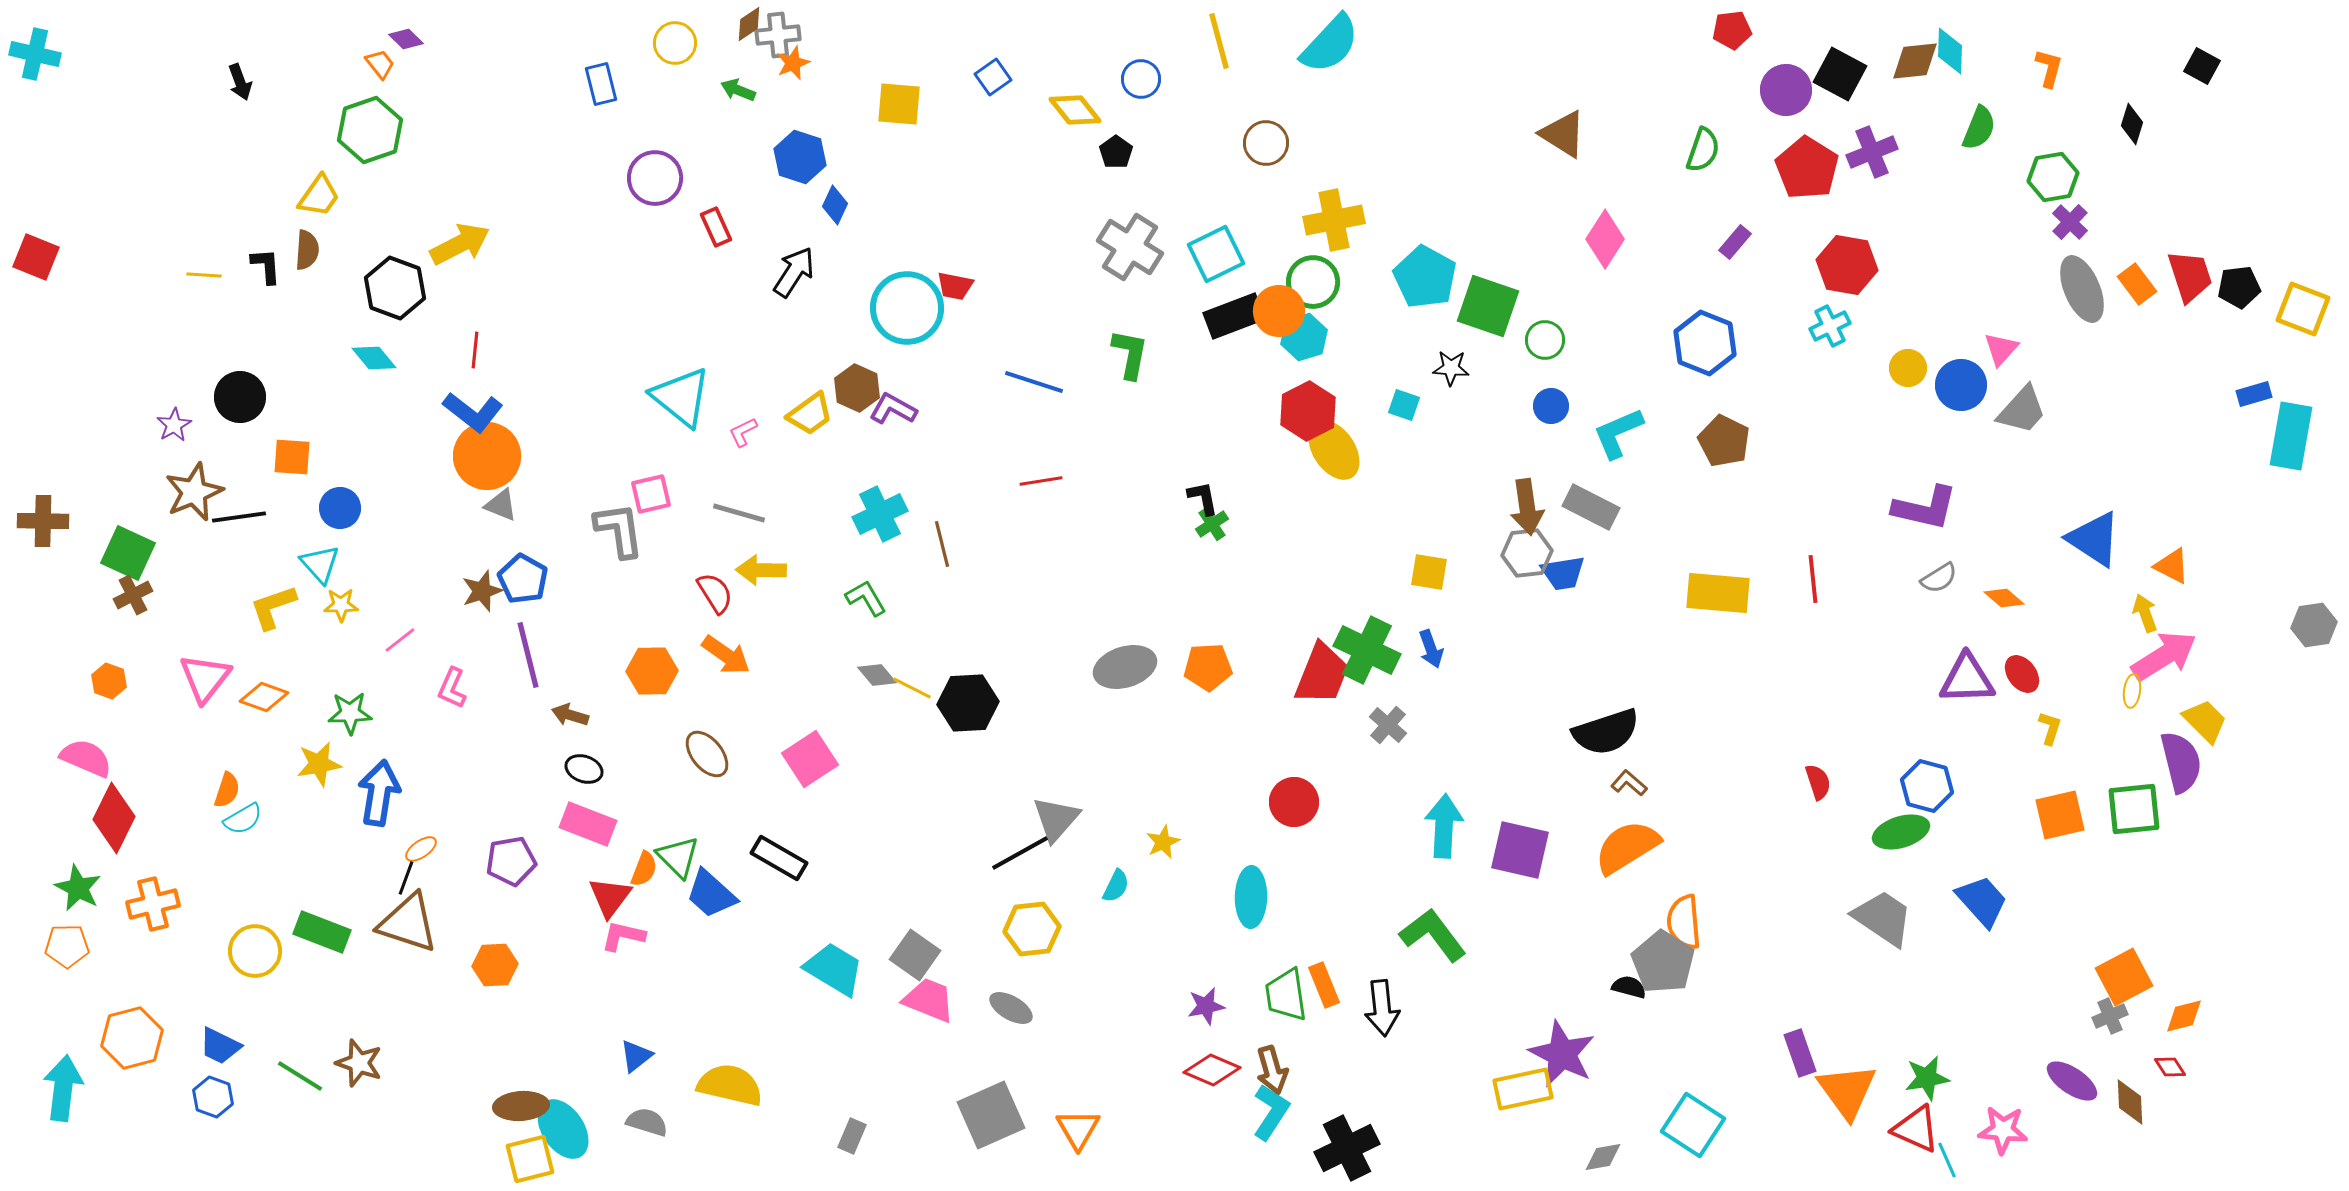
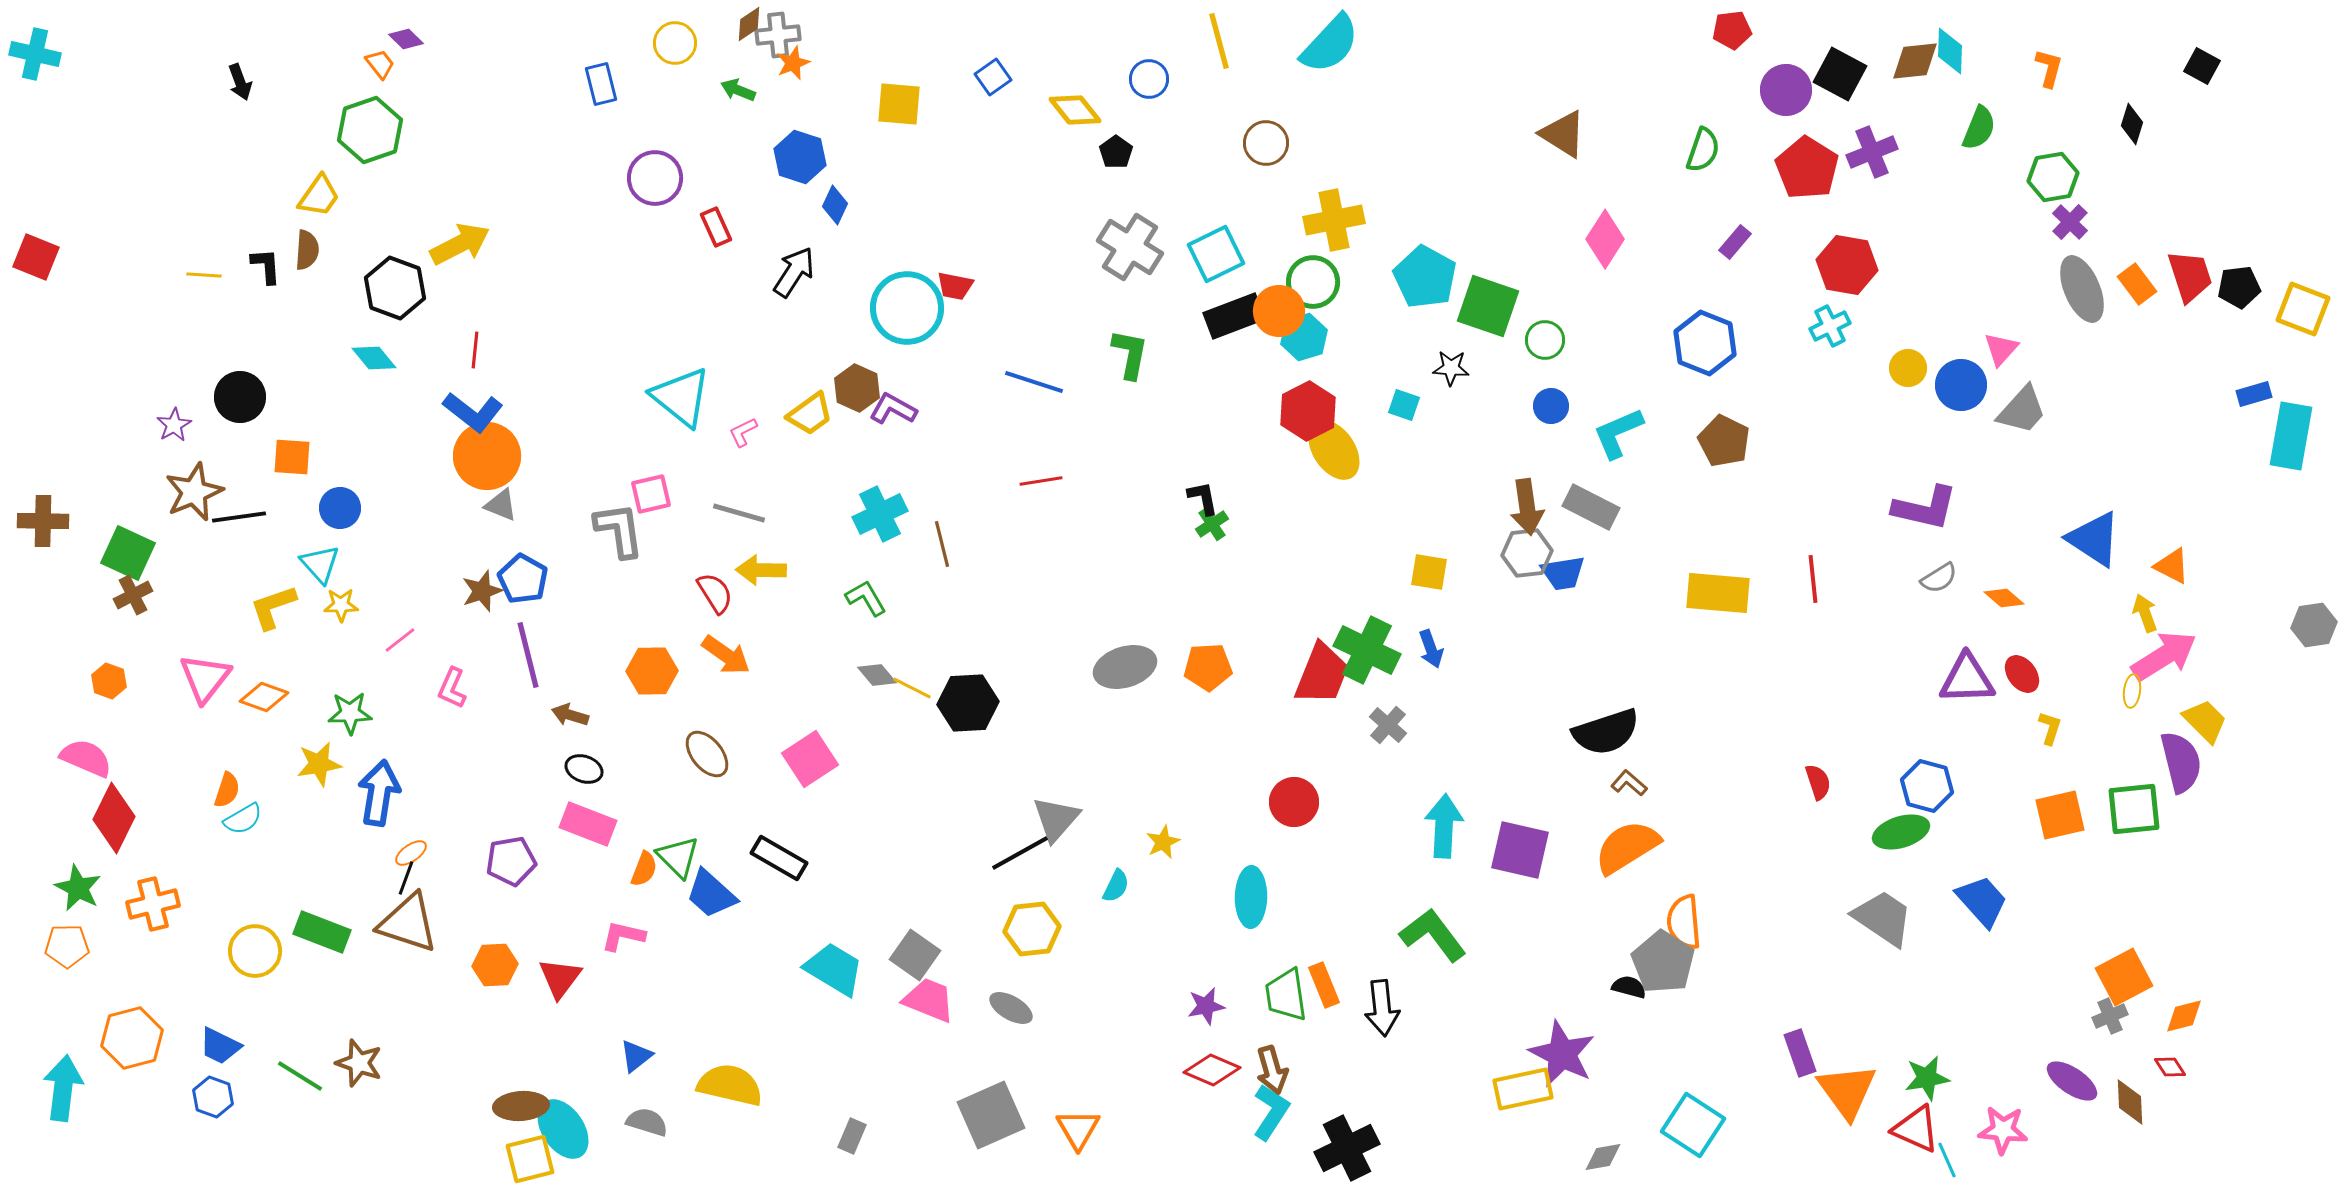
blue circle at (1141, 79): moved 8 px right
orange ellipse at (421, 849): moved 10 px left, 4 px down
red triangle at (610, 897): moved 50 px left, 81 px down
